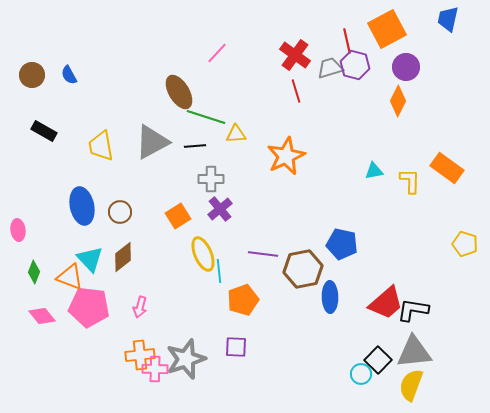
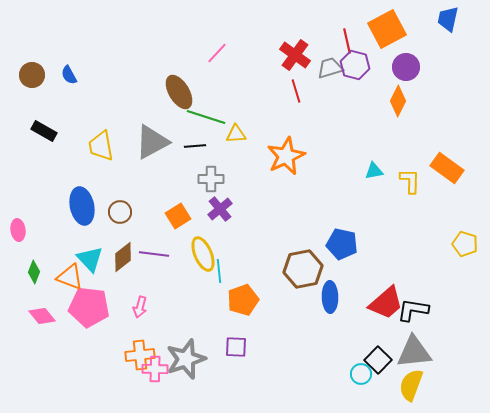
purple line at (263, 254): moved 109 px left
